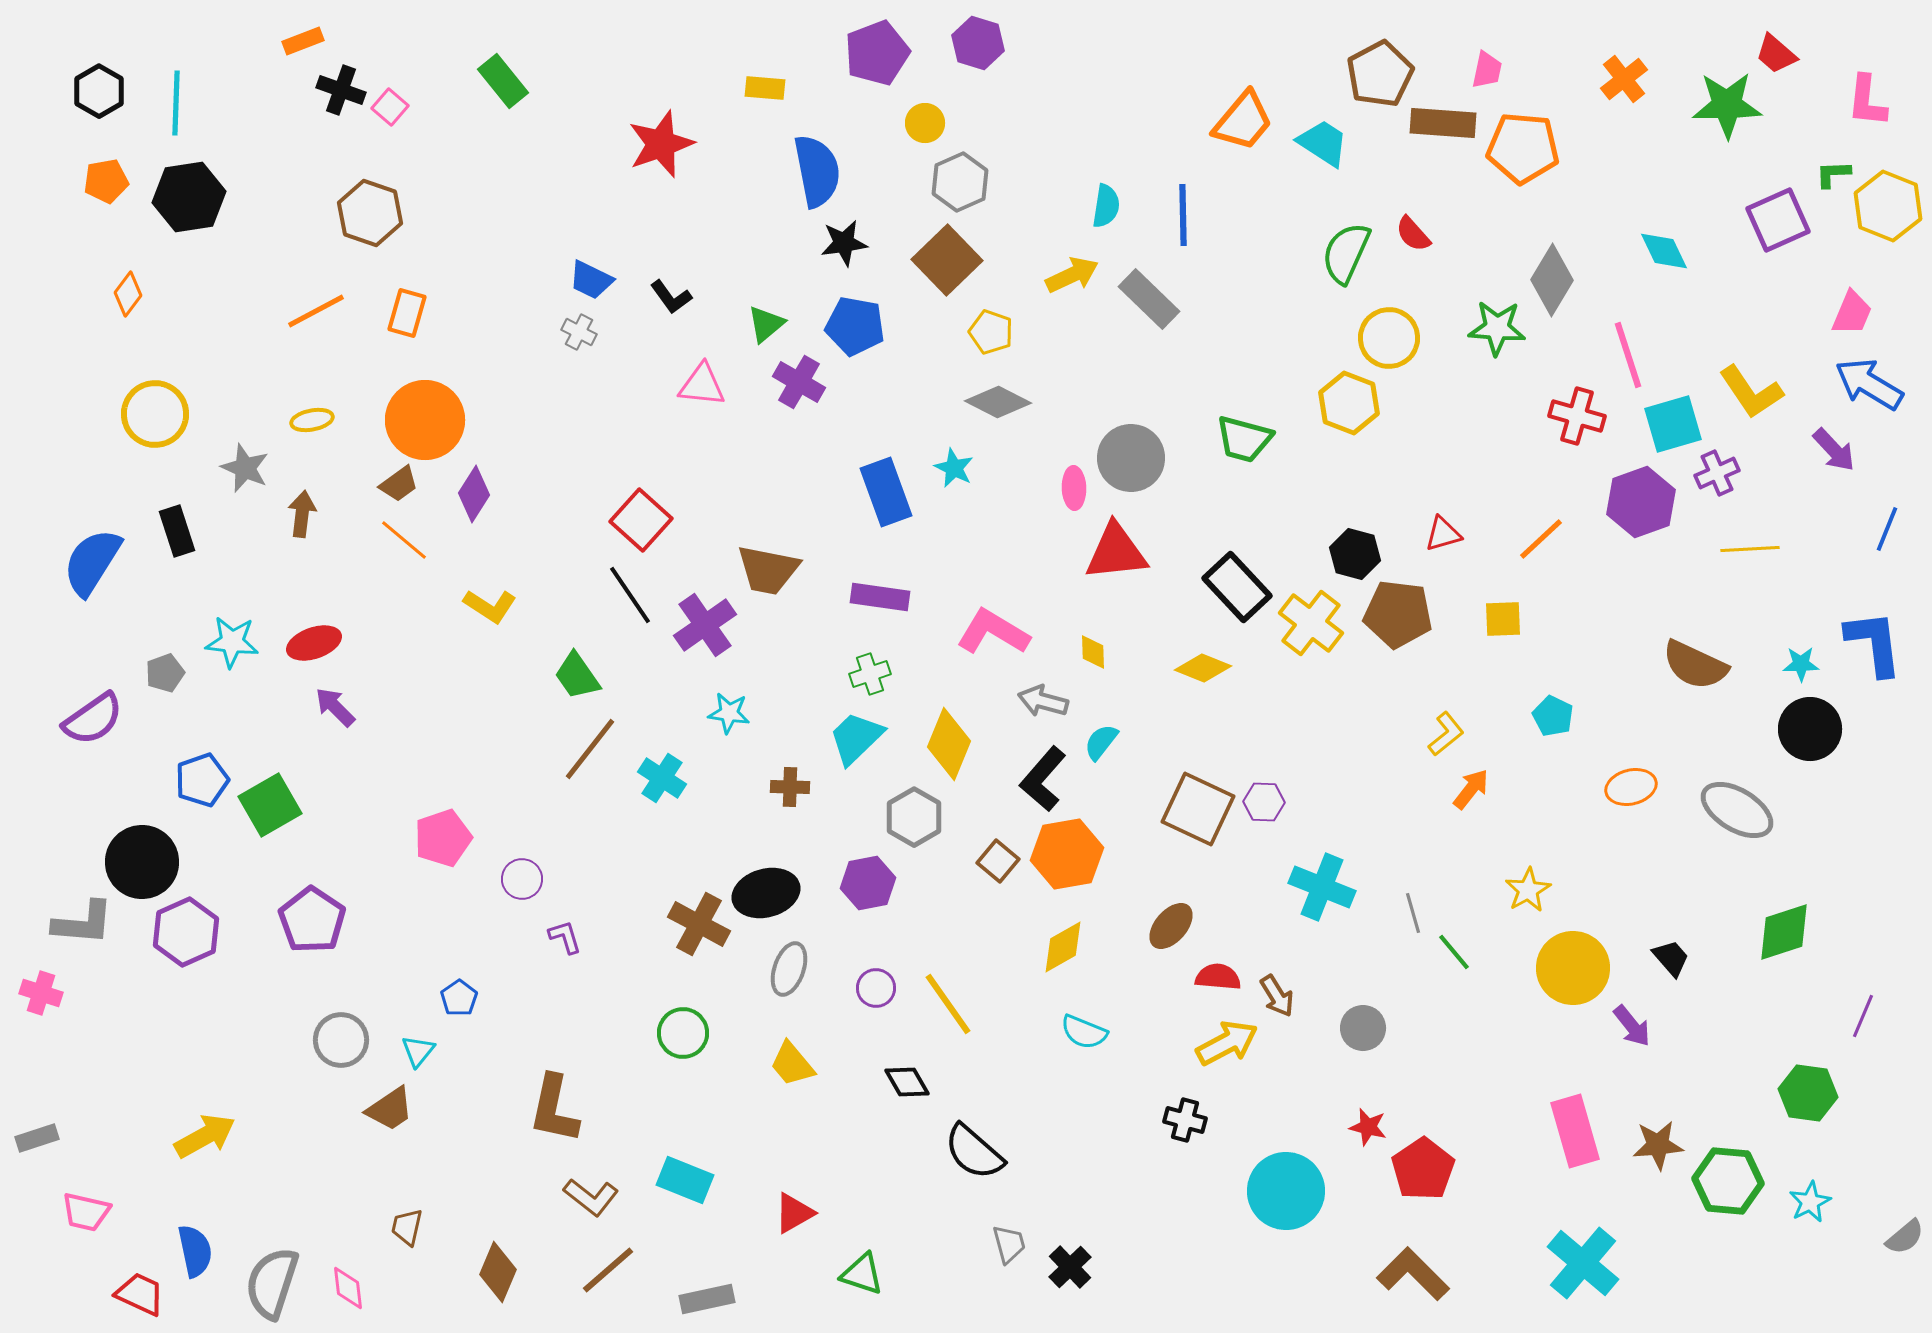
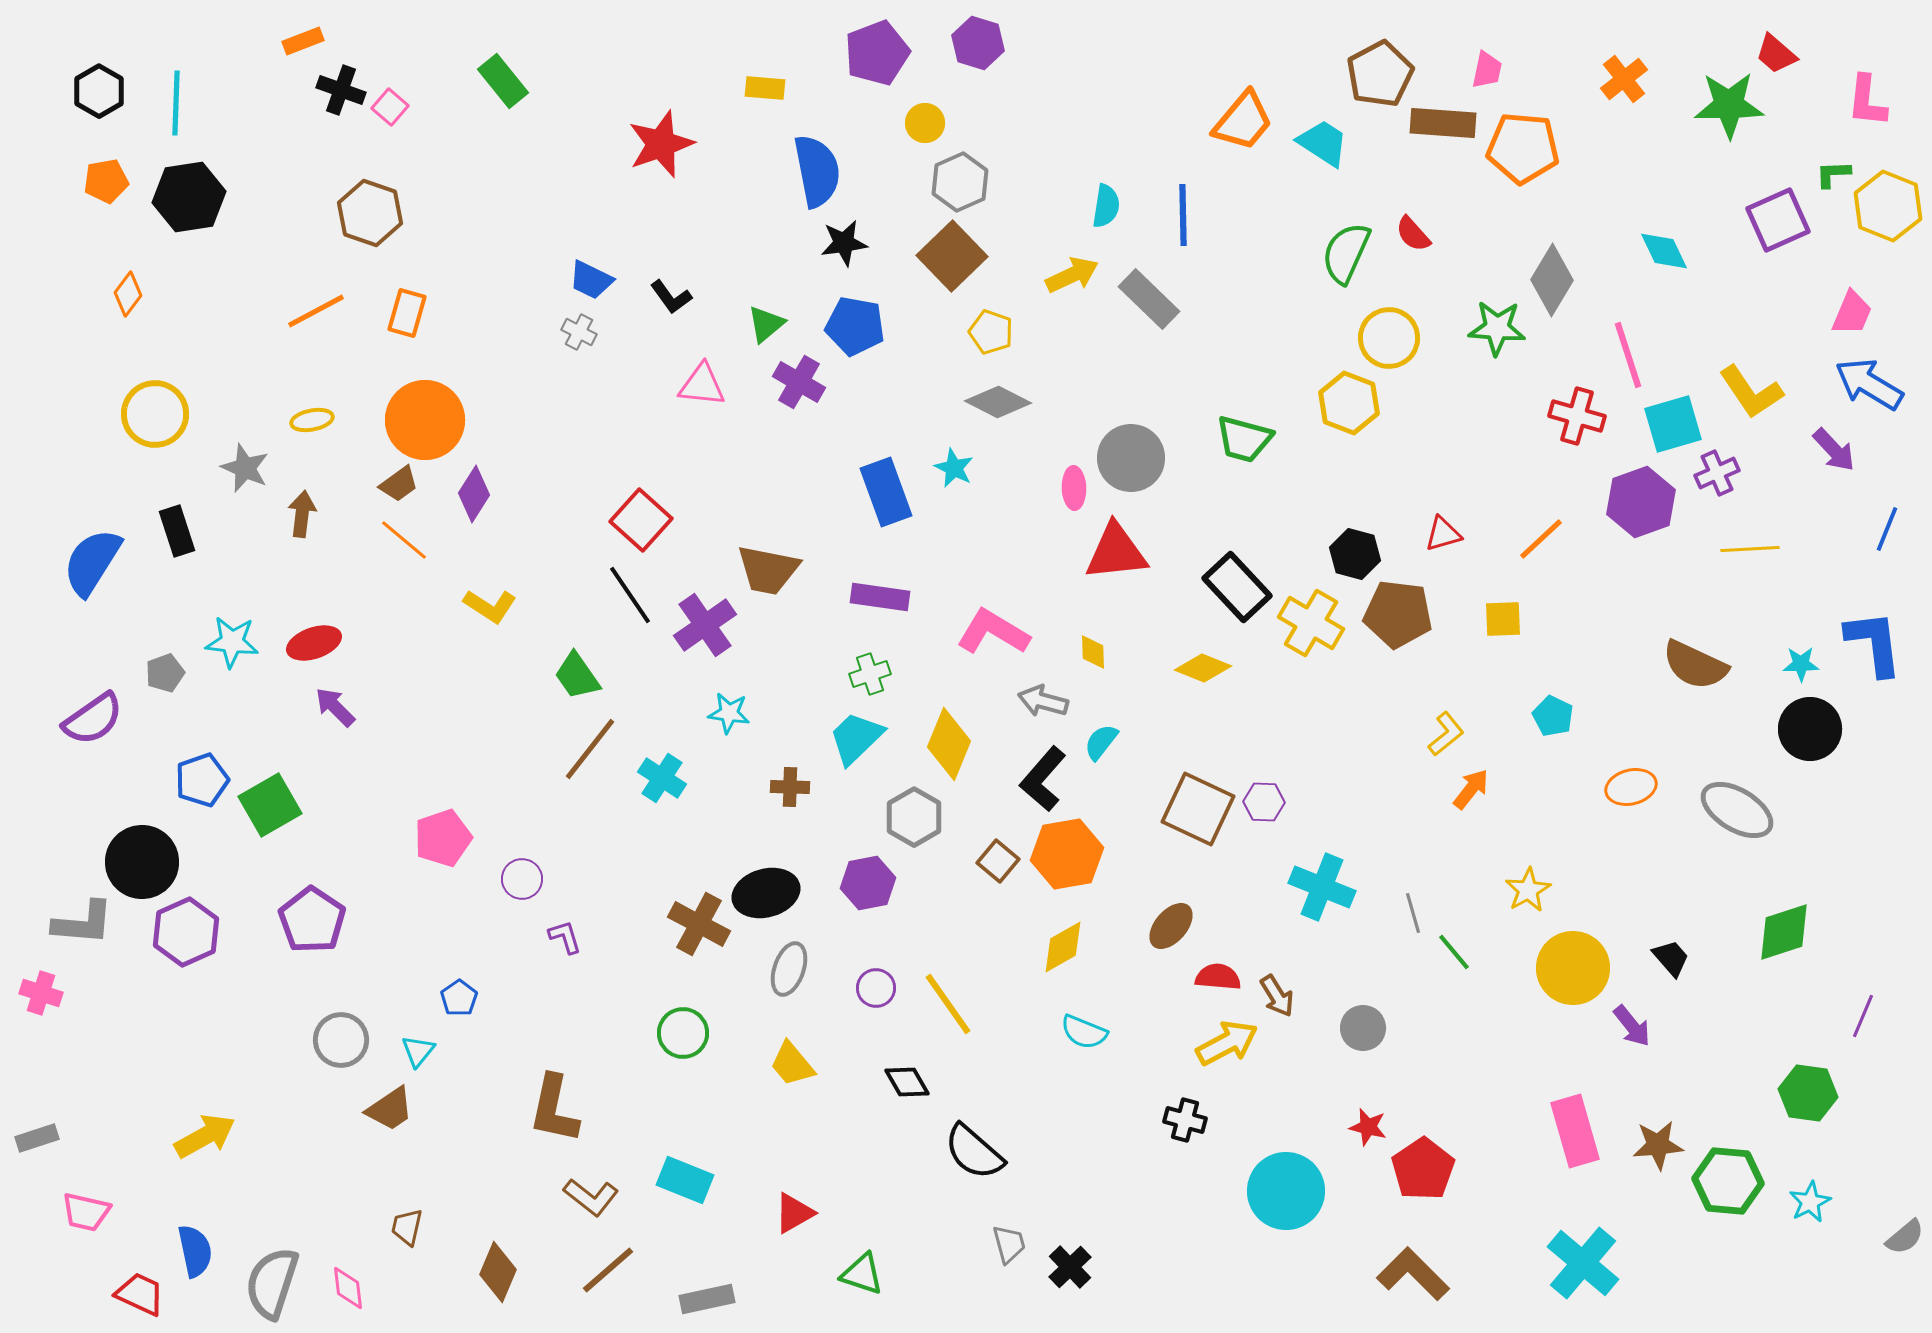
green star at (1727, 105): moved 2 px right
brown square at (947, 260): moved 5 px right, 4 px up
yellow cross at (1311, 623): rotated 8 degrees counterclockwise
